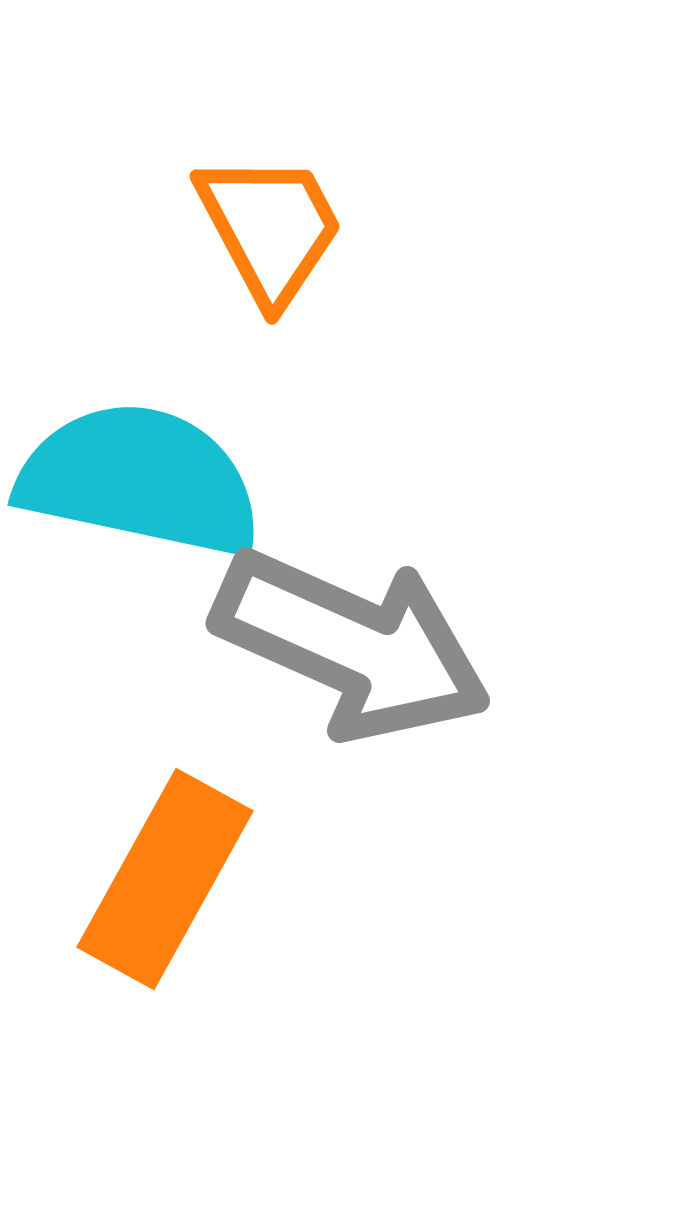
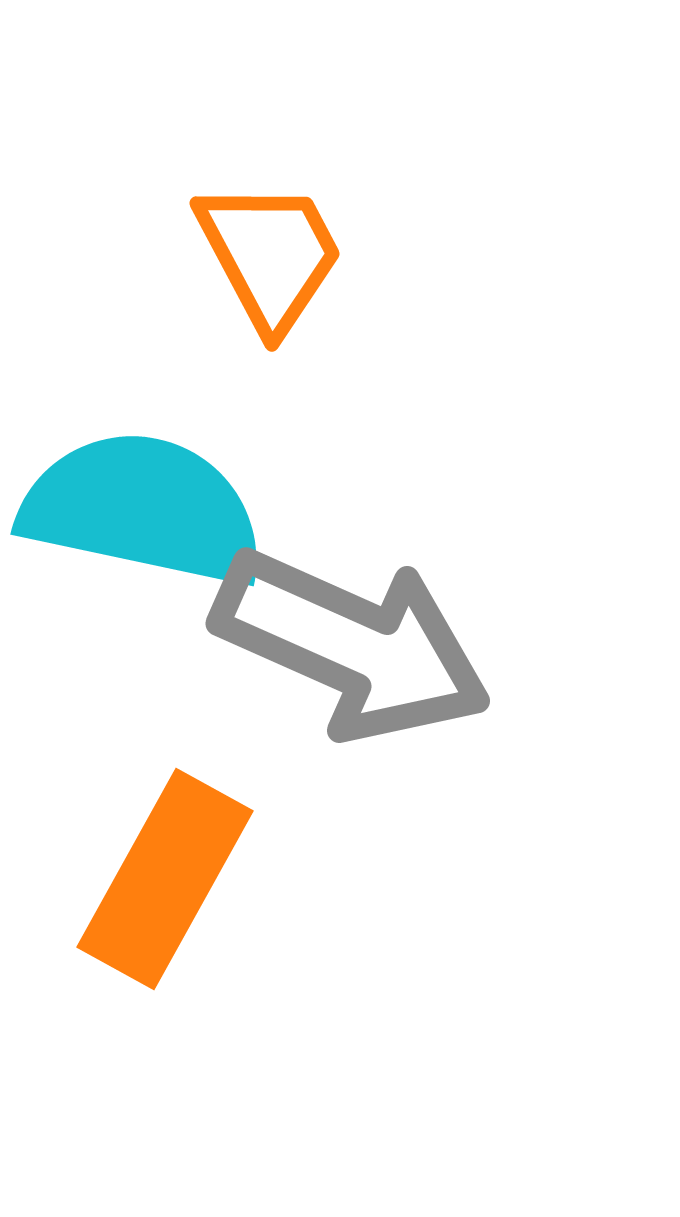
orange trapezoid: moved 27 px down
cyan semicircle: moved 3 px right, 29 px down
